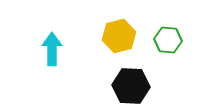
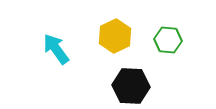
yellow hexagon: moved 4 px left; rotated 12 degrees counterclockwise
cyan arrow: moved 4 px right; rotated 36 degrees counterclockwise
